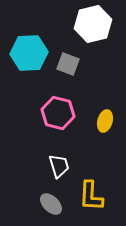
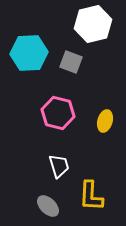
gray square: moved 3 px right, 2 px up
gray ellipse: moved 3 px left, 2 px down
